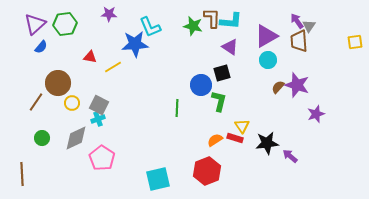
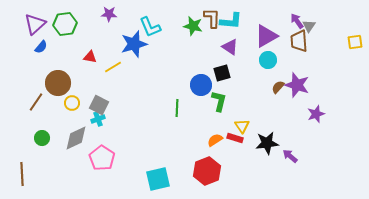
blue star at (135, 44): moved 1 px left; rotated 12 degrees counterclockwise
